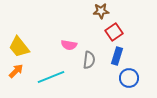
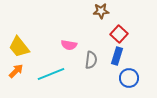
red square: moved 5 px right, 2 px down; rotated 12 degrees counterclockwise
gray semicircle: moved 2 px right
cyan line: moved 3 px up
